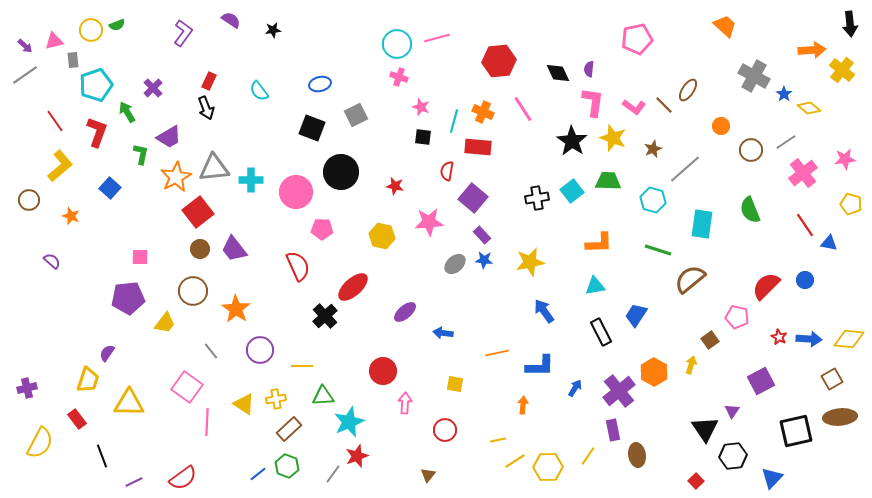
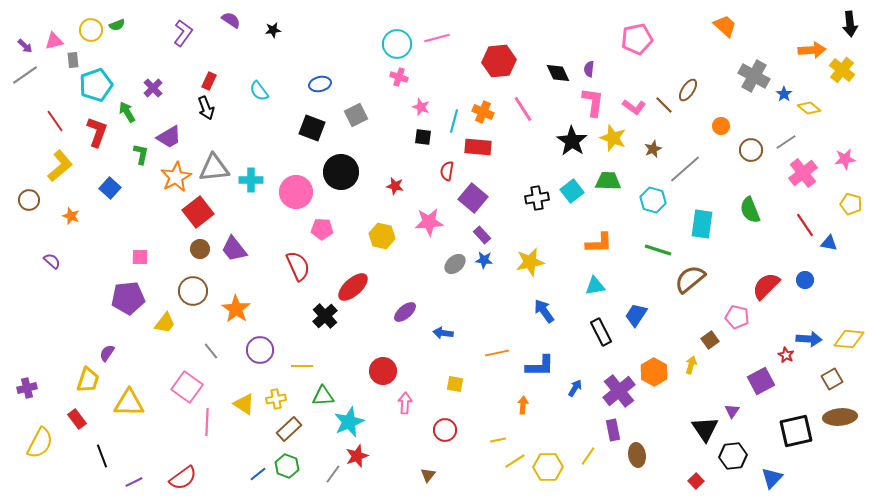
red star at (779, 337): moved 7 px right, 18 px down
